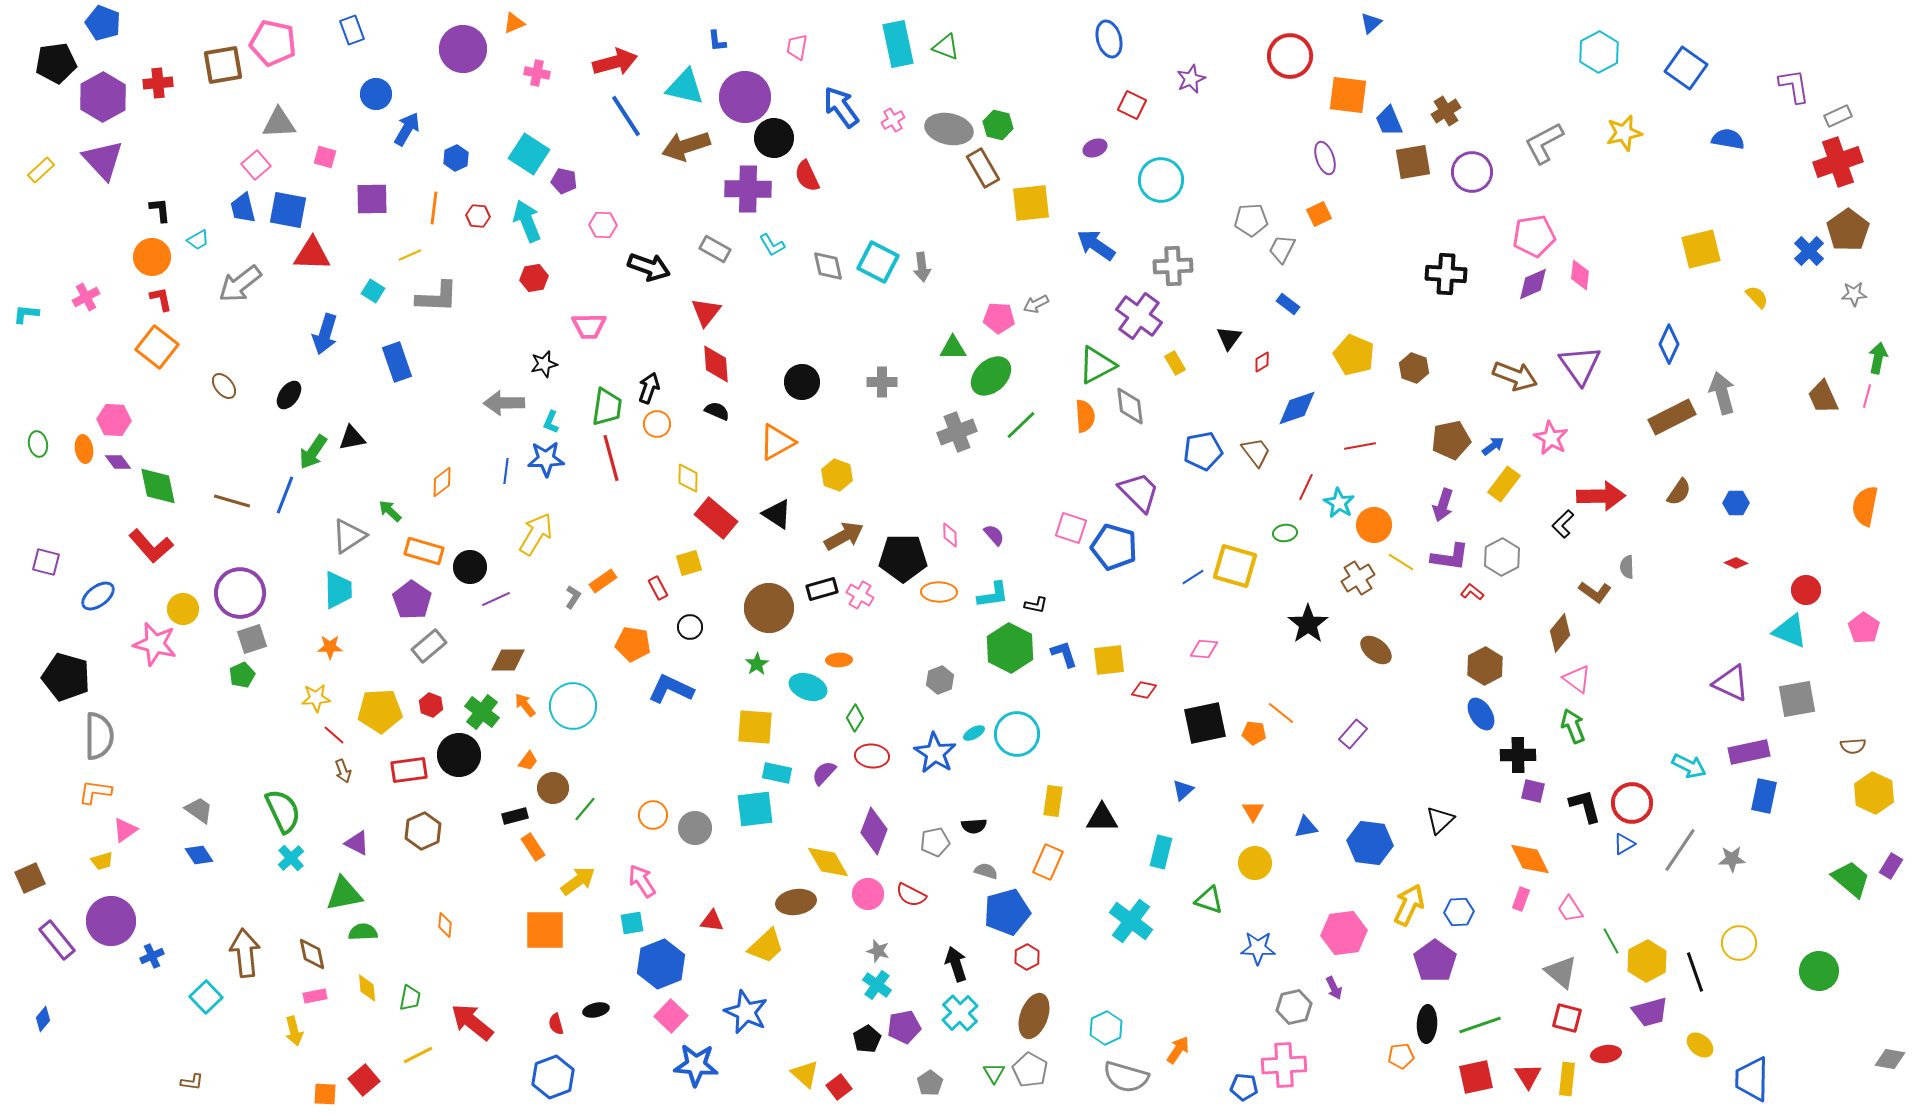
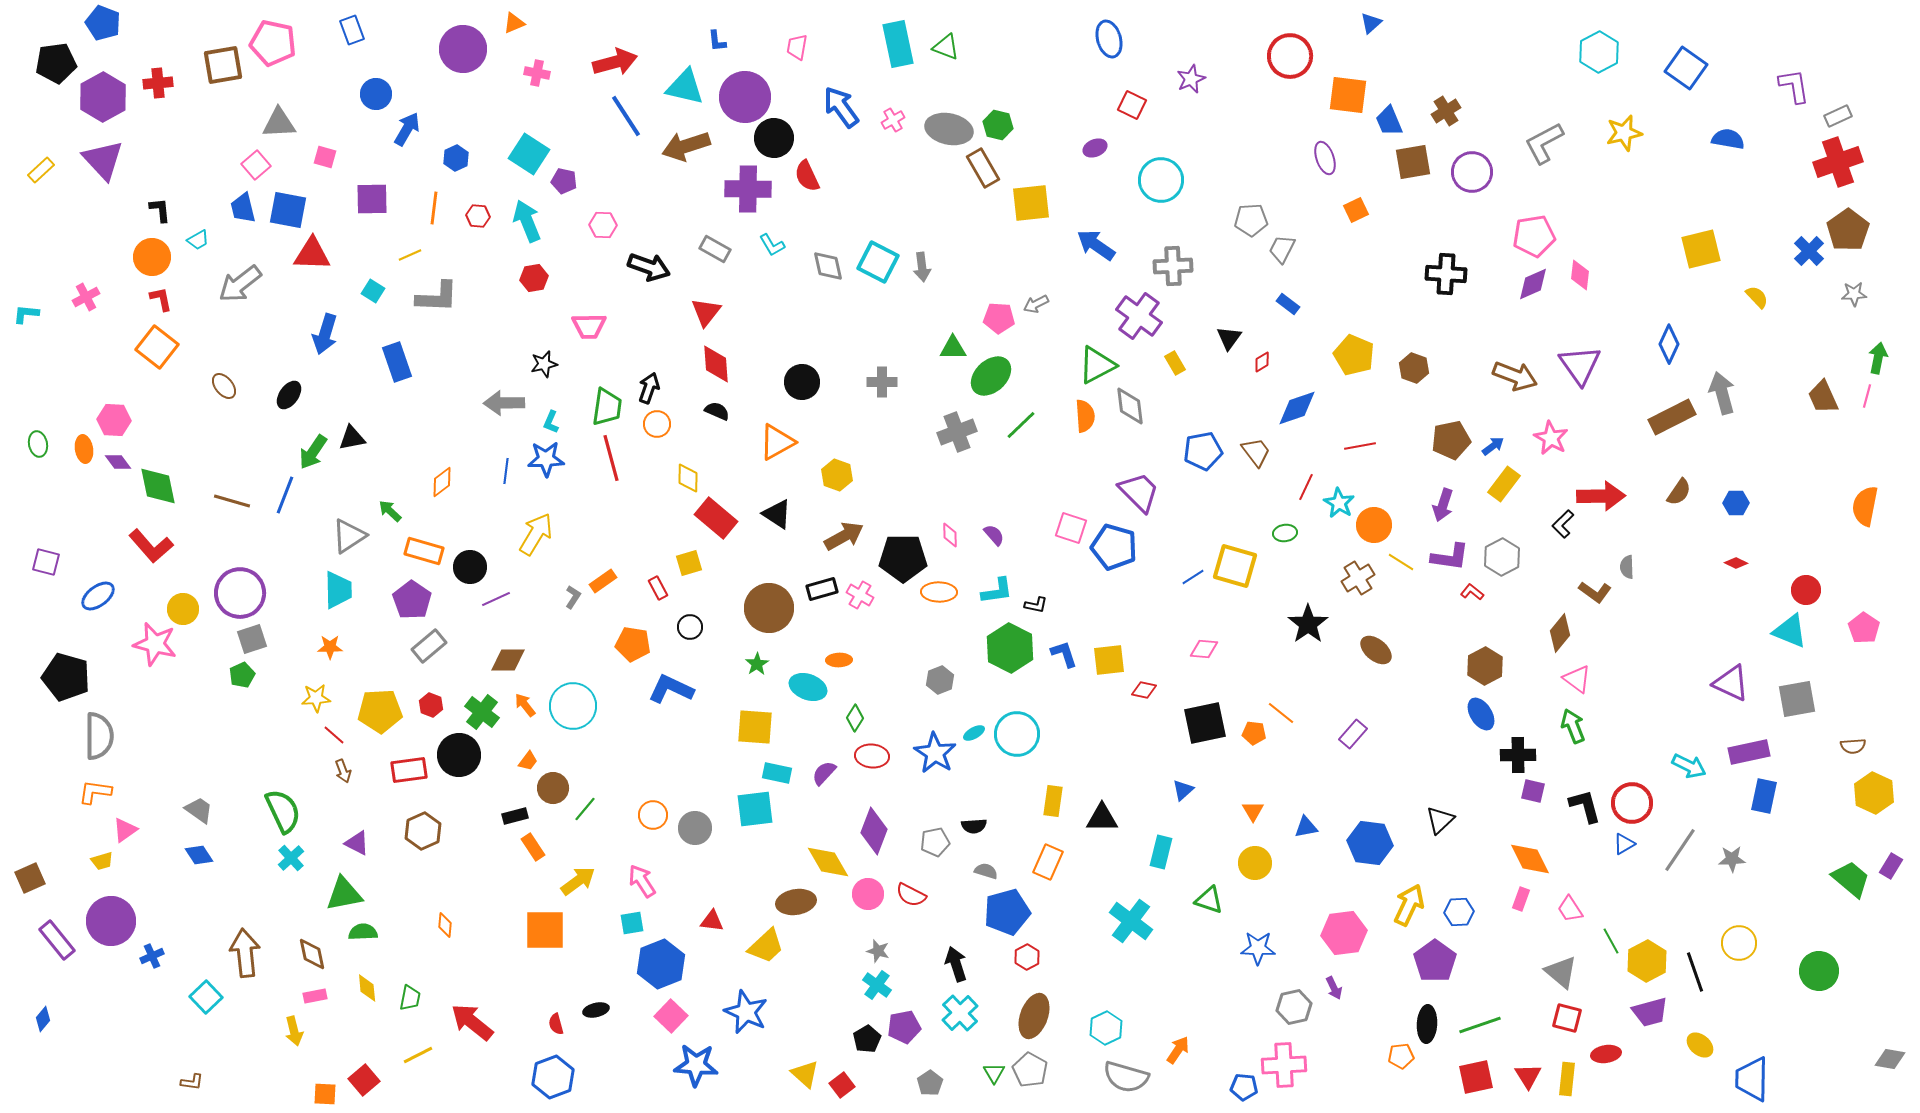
orange square at (1319, 214): moved 37 px right, 4 px up
cyan L-shape at (993, 595): moved 4 px right, 4 px up
red square at (839, 1087): moved 3 px right, 2 px up
